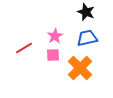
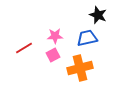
black star: moved 12 px right, 3 px down
pink star: rotated 28 degrees clockwise
pink square: rotated 24 degrees counterclockwise
orange cross: rotated 30 degrees clockwise
